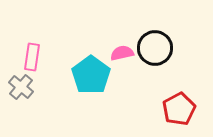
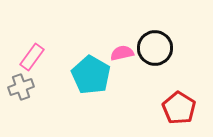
pink rectangle: rotated 28 degrees clockwise
cyan pentagon: rotated 6 degrees counterclockwise
gray cross: rotated 30 degrees clockwise
red pentagon: moved 1 px up; rotated 12 degrees counterclockwise
